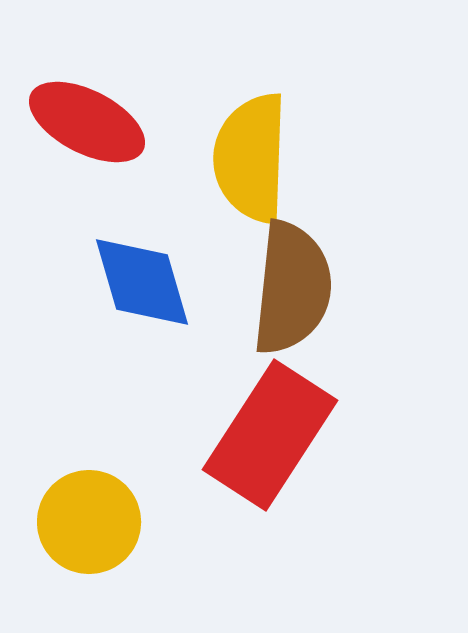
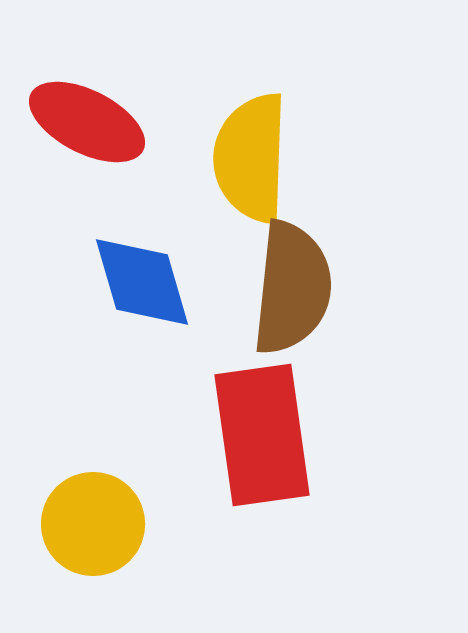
red rectangle: moved 8 px left; rotated 41 degrees counterclockwise
yellow circle: moved 4 px right, 2 px down
